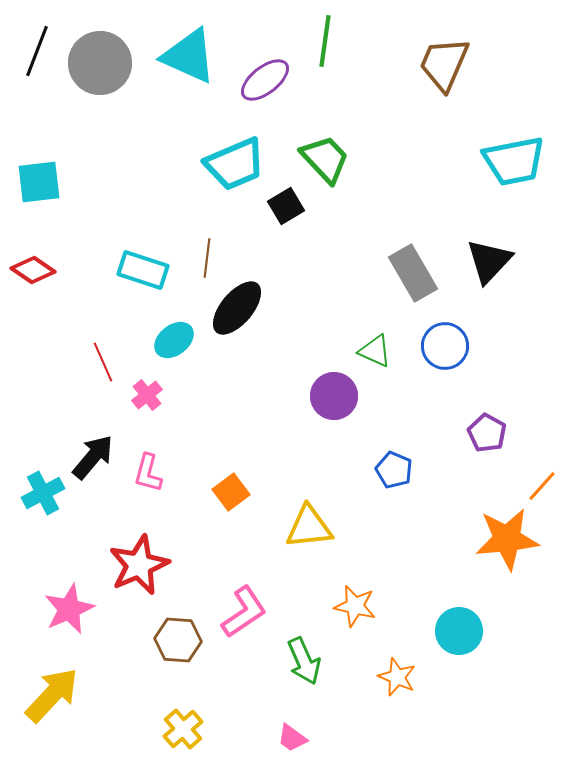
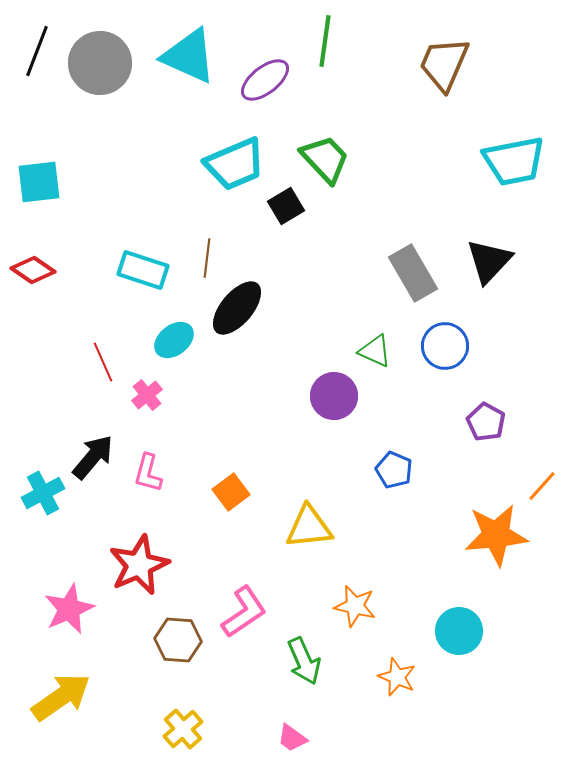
purple pentagon at (487, 433): moved 1 px left, 11 px up
orange star at (507, 539): moved 11 px left, 4 px up
yellow arrow at (52, 695): moved 9 px right, 2 px down; rotated 12 degrees clockwise
